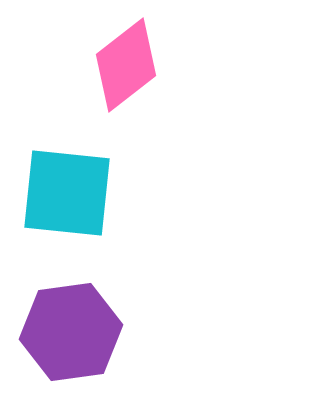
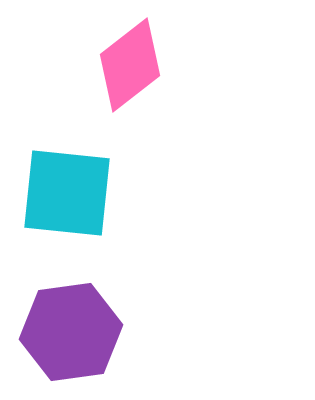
pink diamond: moved 4 px right
